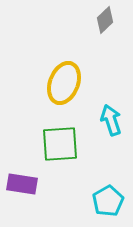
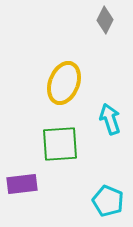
gray diamond: rotated 20 degrees counterclockwise
cyan arrow: moved 1 px left, 1 px up
purple rectangle: rotated 16 degrees counterclockwise
cyan pentagon: rotated 20 degrees counterclockwise
